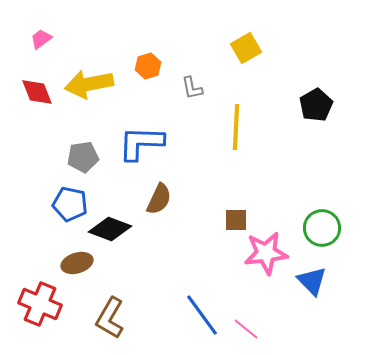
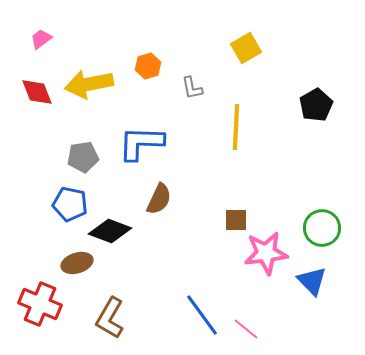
black diamond: moved 2 px down
